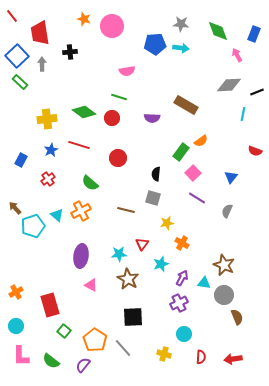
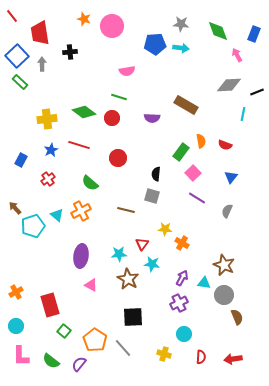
orange semicircle at (201, 141): rotated 64 degrees counterclockwise
red semicircle at (255, 151): moved 30 px left, 6 px up
gray square at (153, 198): moved 1 px left, 2 px up
yellow star at (167, 223): moved 2 px left, 6 px down; rotated 16 degrees clockwise
cyan star at (161, 264): moved 9 px left; rotated 28 degrees clockwise
purple semicircle at (83, 365): moved 4 px left, 1 px up
